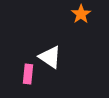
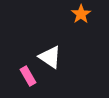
pink rectangle: moved 2 px down; rotated 36 degrees counterclockwise
